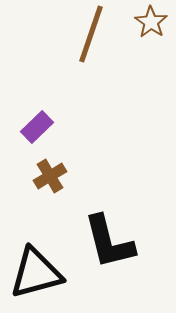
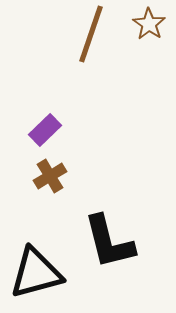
brown star: moved 2 px left, 2 px down
purple rectangle: moved 8 px right, 3 px down
